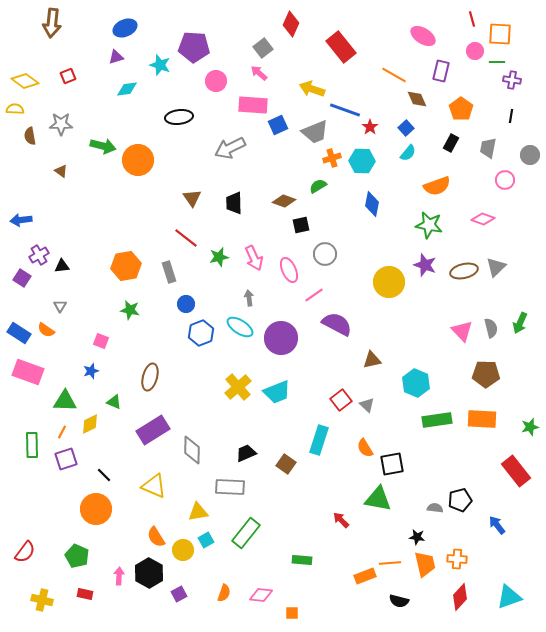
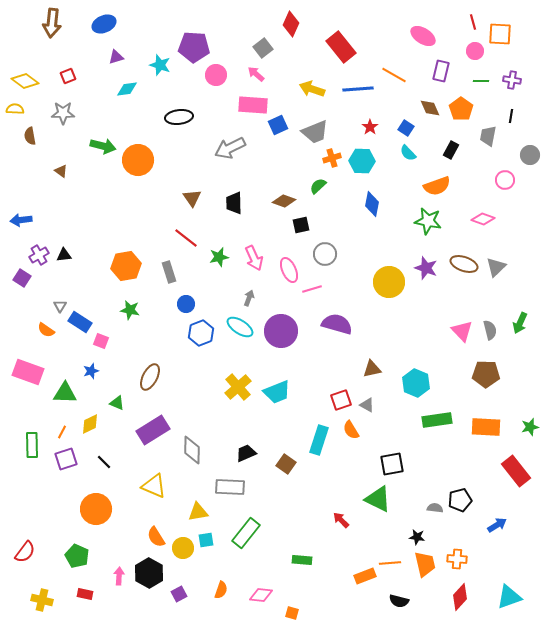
red line at (472, 19): moved 1 px right, 3 px down
blue ellipse at (125, 28): moved 21 px left, 4 px up
green line at (497, 62): moved 16 px left, 19 px down
pink arrow at (259, 73): moved 3 px left, 1 px down
pink circle at (216, 81): moved 6 px up
brown diamond at (417, 99): moved 13 px right, 9 px down
blue line at (345, 110): moved 13 px right, 21 px up; rotated 24 degrees counterclockwise
gray star at (61, 124): moved 2 px right, 11 px up
blue square at (406, 128): rotated 14 degrees counterclockwise
black rectangle at (451, 143): moved 7 px down
gray trapezoid at (488, 148): moved 12 px up
cyan semicircle at (408, 153): rotated 96 degrees clockwise
green semicircle at (318, 186): rotated 12 degrees counterclockwise
green star at (429, 225): moved 1 px left, 4 px up
purple star at (425, 265): moved 1 px right, 3 px down
black triangle at (62, 266): moved 2 px right, 11 px up
brown ellipse at (464, 271): moved 7 px up; rotated 32 degrees clockwise
pink line at (314, 295): moved 2 px left, 6 px up; rotated 18 degrees clockwise
gray arrow at (249, 298): rotated 28 degrees clockwise
purple semicircle at (337, 324): rotated 12 degrees counterclockwise
gray semicircle at (491, 328): moved 1 px left, 2 px down
blue rectangle at (19, 333): moved 61 px right, 11 px up
purple circle at (281, 338): moved 7 px up
brown triangle at (372, 360): moved 9 px down
brown ellipse at (150, 377): rotated 12 degrees clockwise
red square at (341, 400): rotated 20 degrees clockwise
green triangle at (65, 401): moved 8 px up
green triangle at (114, 402): moved 3 px right, 1 px down
gray triangle at (367, 405): rotated 14 degrees counterclockwise
orange rectangle at (482, 419): moved 4 px right, 8 px down
orange semicircle at (365, 448): moved 14 px left, 18 px up
black line at (104, 475): moved 13 px up
green triangle at (378, 499): rotated 16 degrees clockwise
blue arrow at (497, 525): rotated 96 degrees clockwise
cyan square at (206, 540): rotated 21 degrees clockwise
yellow circle at (183, 550): moved 2 px up
orange semicircle at (224, 593): moved 3 px left, 3 px up
orange square at (292, 613): rotated 16 degrees clockwise
